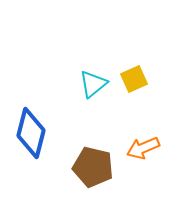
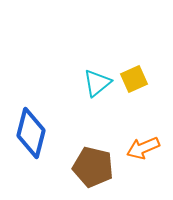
cyan triangle: moved 4 px right, 1 px up
